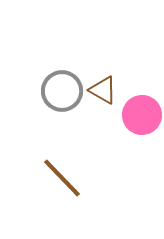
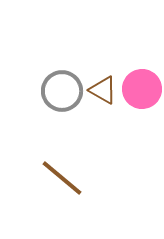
pink circle: moved 26 px up
brown line: rotated 6 degrees counterclockwise
